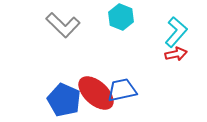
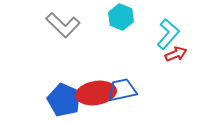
cyan L-shape: moved 8 px left, 2 px down
red arrow: rotated 10 degrees counterclockwise
red ellipse: rotated 51 degrees counterclockwise
